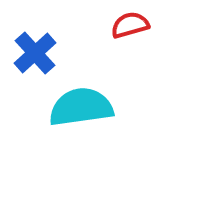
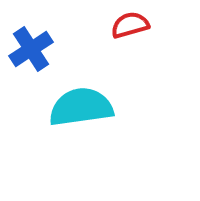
blue cross: moved 4 px left, 4 px up; rotated 9 degrees clockwise
